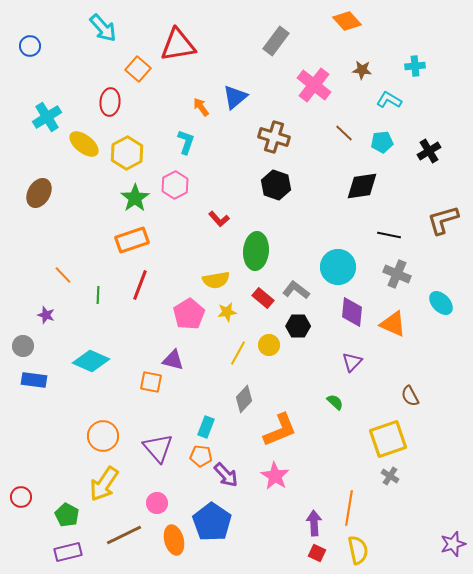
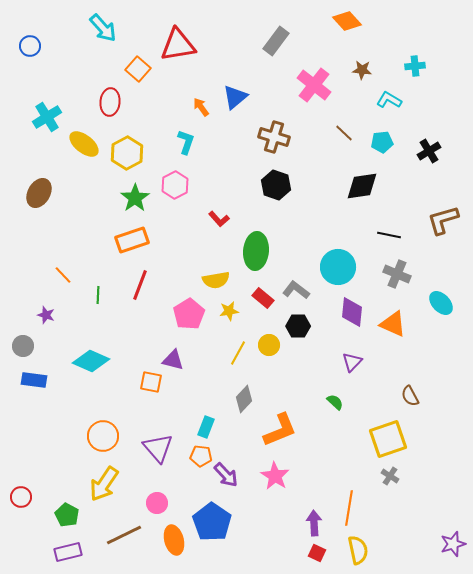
yellow star at (227, 312): moved 2 px right, 1 px up
